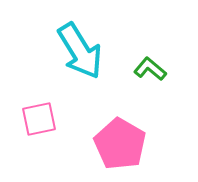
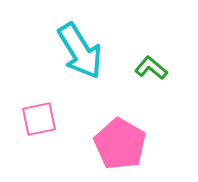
green L-shape: moved 1 px right, 1 px up
